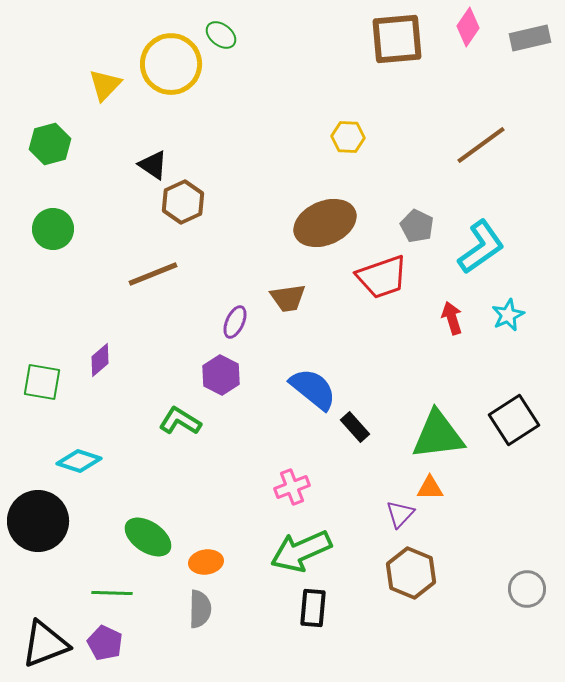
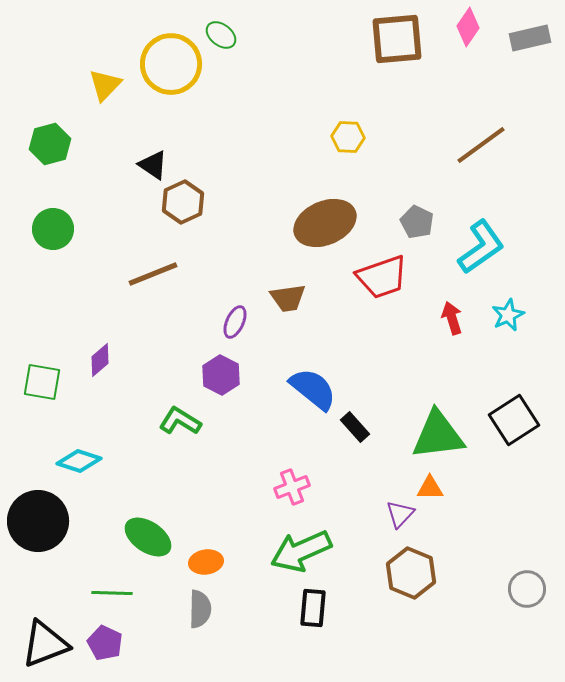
gray pentagon at (417, 226): moved 4 px up
